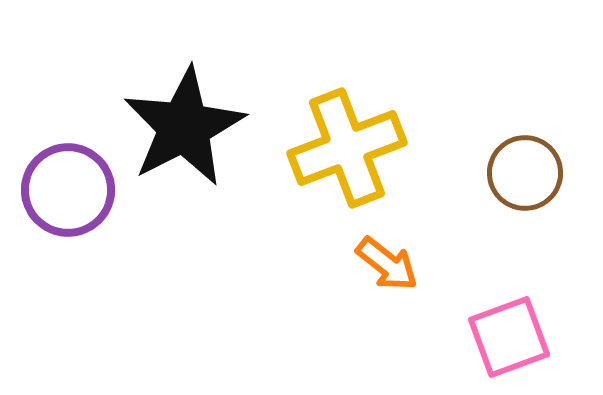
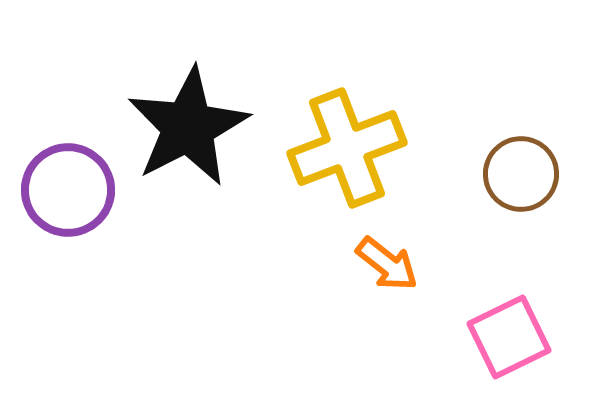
black star: moved 4 px right
brown circle: moved 4 px left, 1 px down
pink square: rotated 6 degrees counterclockwise
